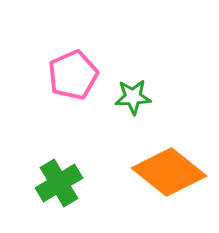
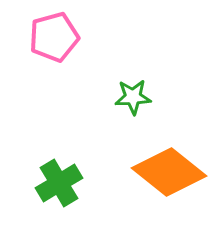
pink pentagon: moved 19 px left, 38 px up; rotated 9 degrees clockwise
